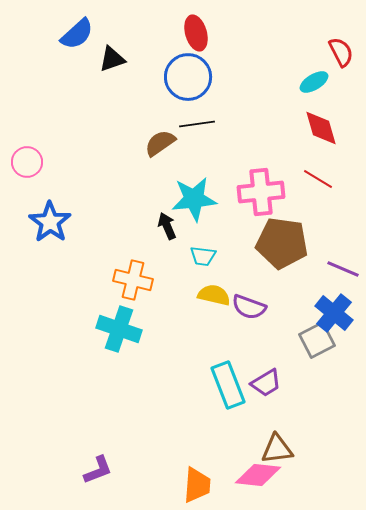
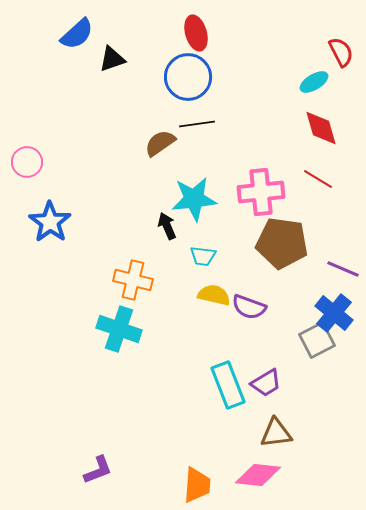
brown triangle: moved 1 px left, 16 px up
